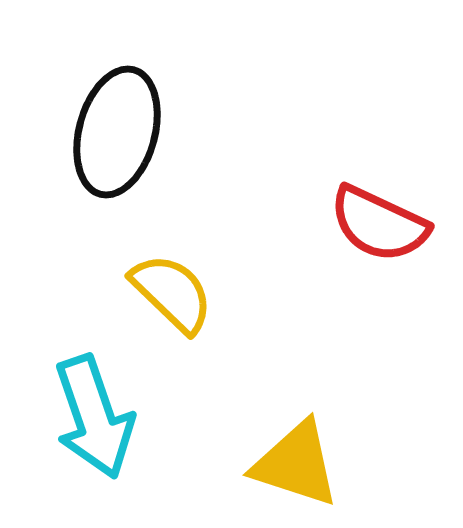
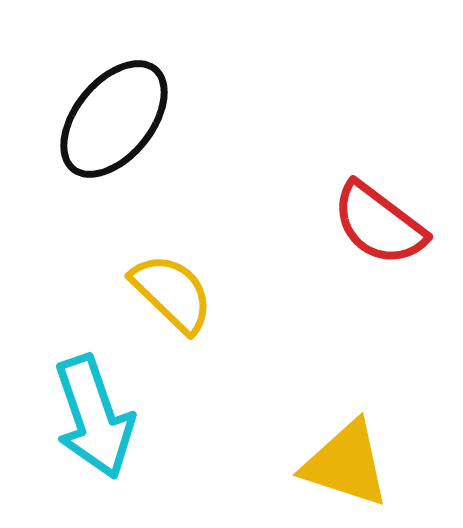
black ellipse: moved 3 px left, 13 px up; rotated 24 degrees clockwise
red semicircle: rotated 12 degrees clockwise
yellow triangle: moved 50 px right
